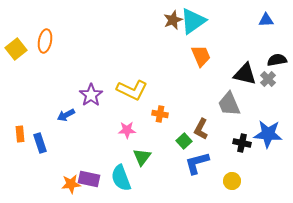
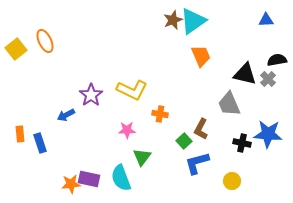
orange ellipse: rotated 35 degrees counterclockwise
